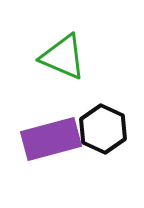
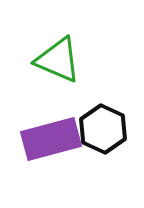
green triangle: moved 5 px left, 3 px down
